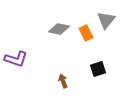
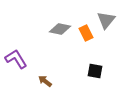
gray diamond: moved 1 px right
purple L-shape: rotated 140 degrees counterclockwise
black square: moved 3 px left, 2 px down; rotated 28 degrees clockwise
brown arrow: moved 18 px left; rotated 32 degrees counterclockwise
